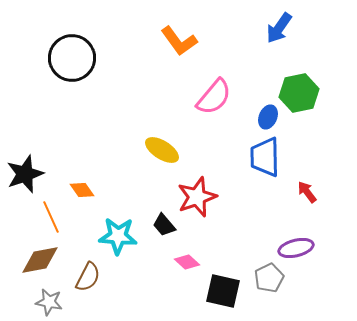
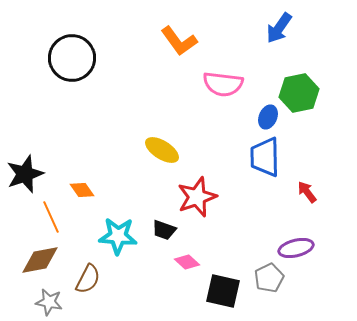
pink semicircle: moved 9 px right, 13 px up; rotated 57 degrees clockwise
black trapezoid: moved 5 px down; rotated 30 degrees counterclockwise
brown semicircle: moved 2 px down
